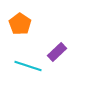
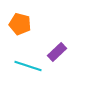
orange pentagon: rotated 20 degrees counterclockwise
